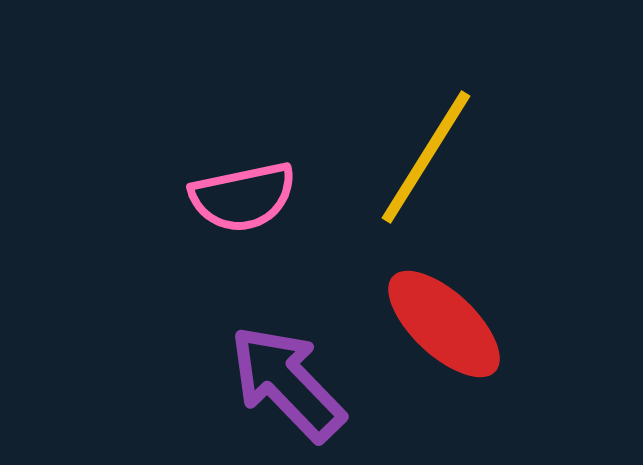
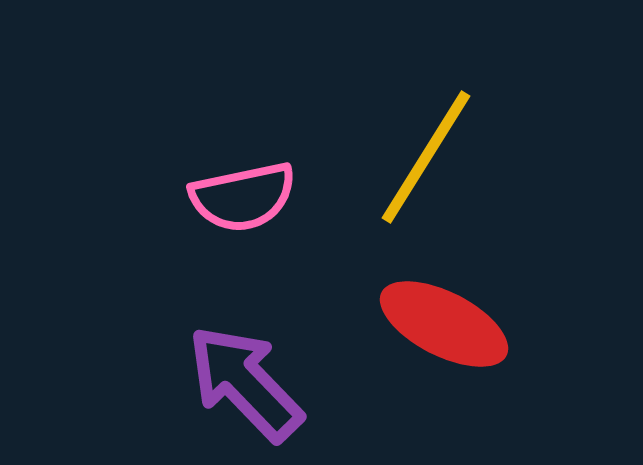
red ellipse: rotated 16 degrees counterclockwise
purple arrow: moved 42 px left
